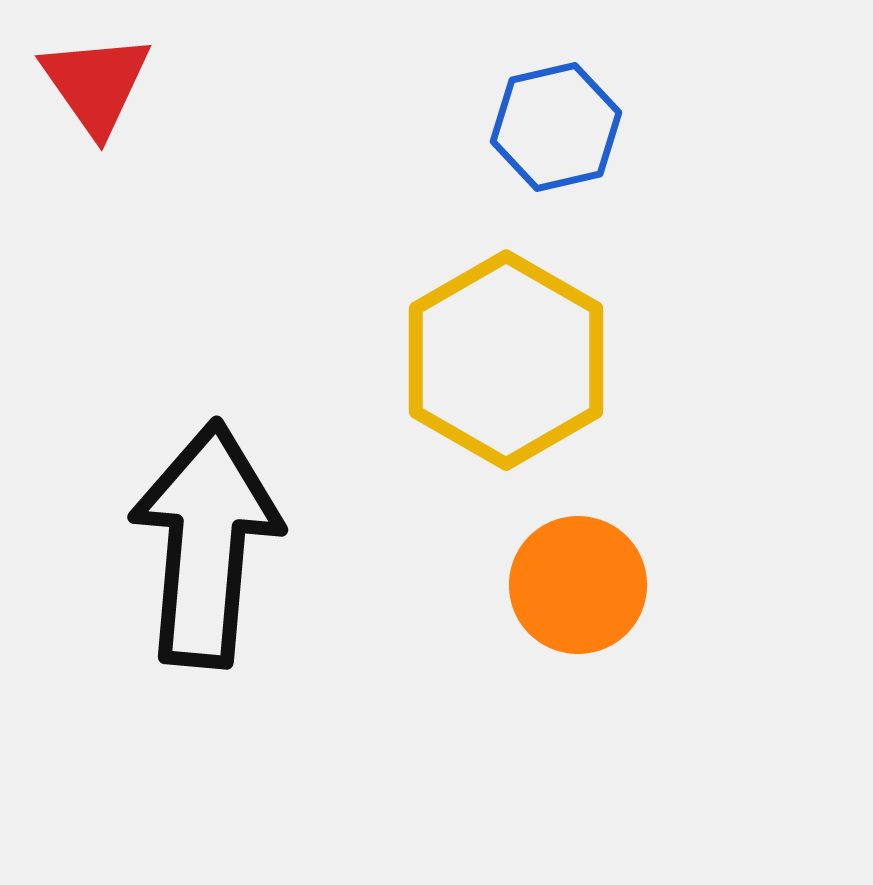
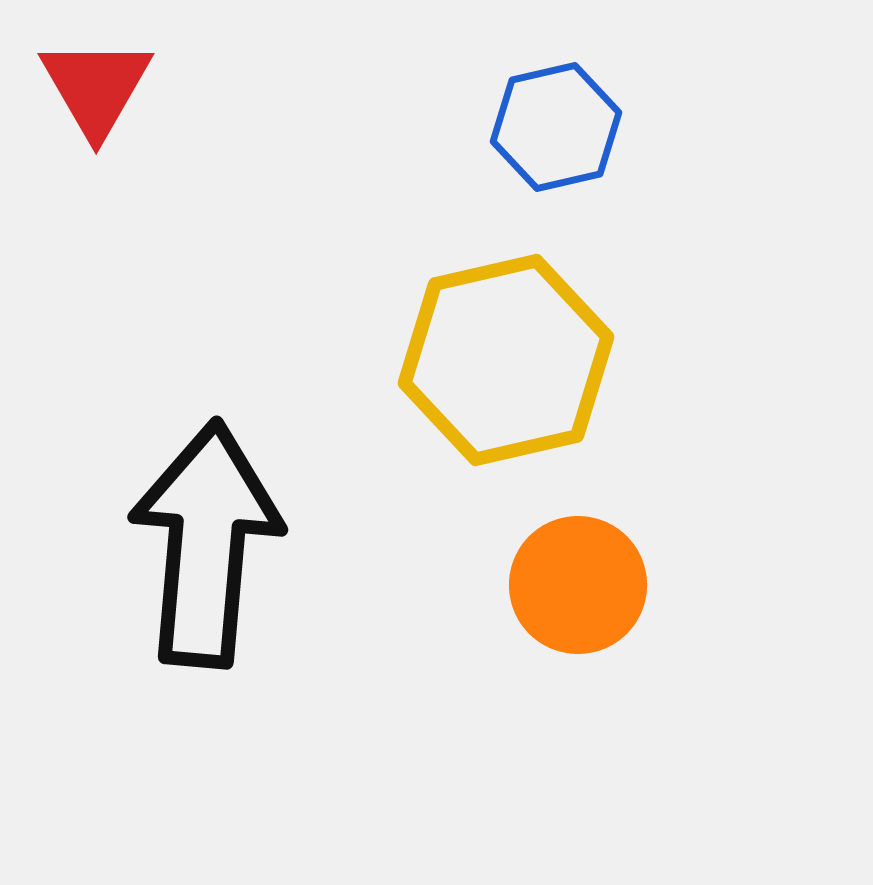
red triangle: moved 3 px down; rotated 5 degrees clockwise
yellow hexagon: rotated 17 degrees clockwise
